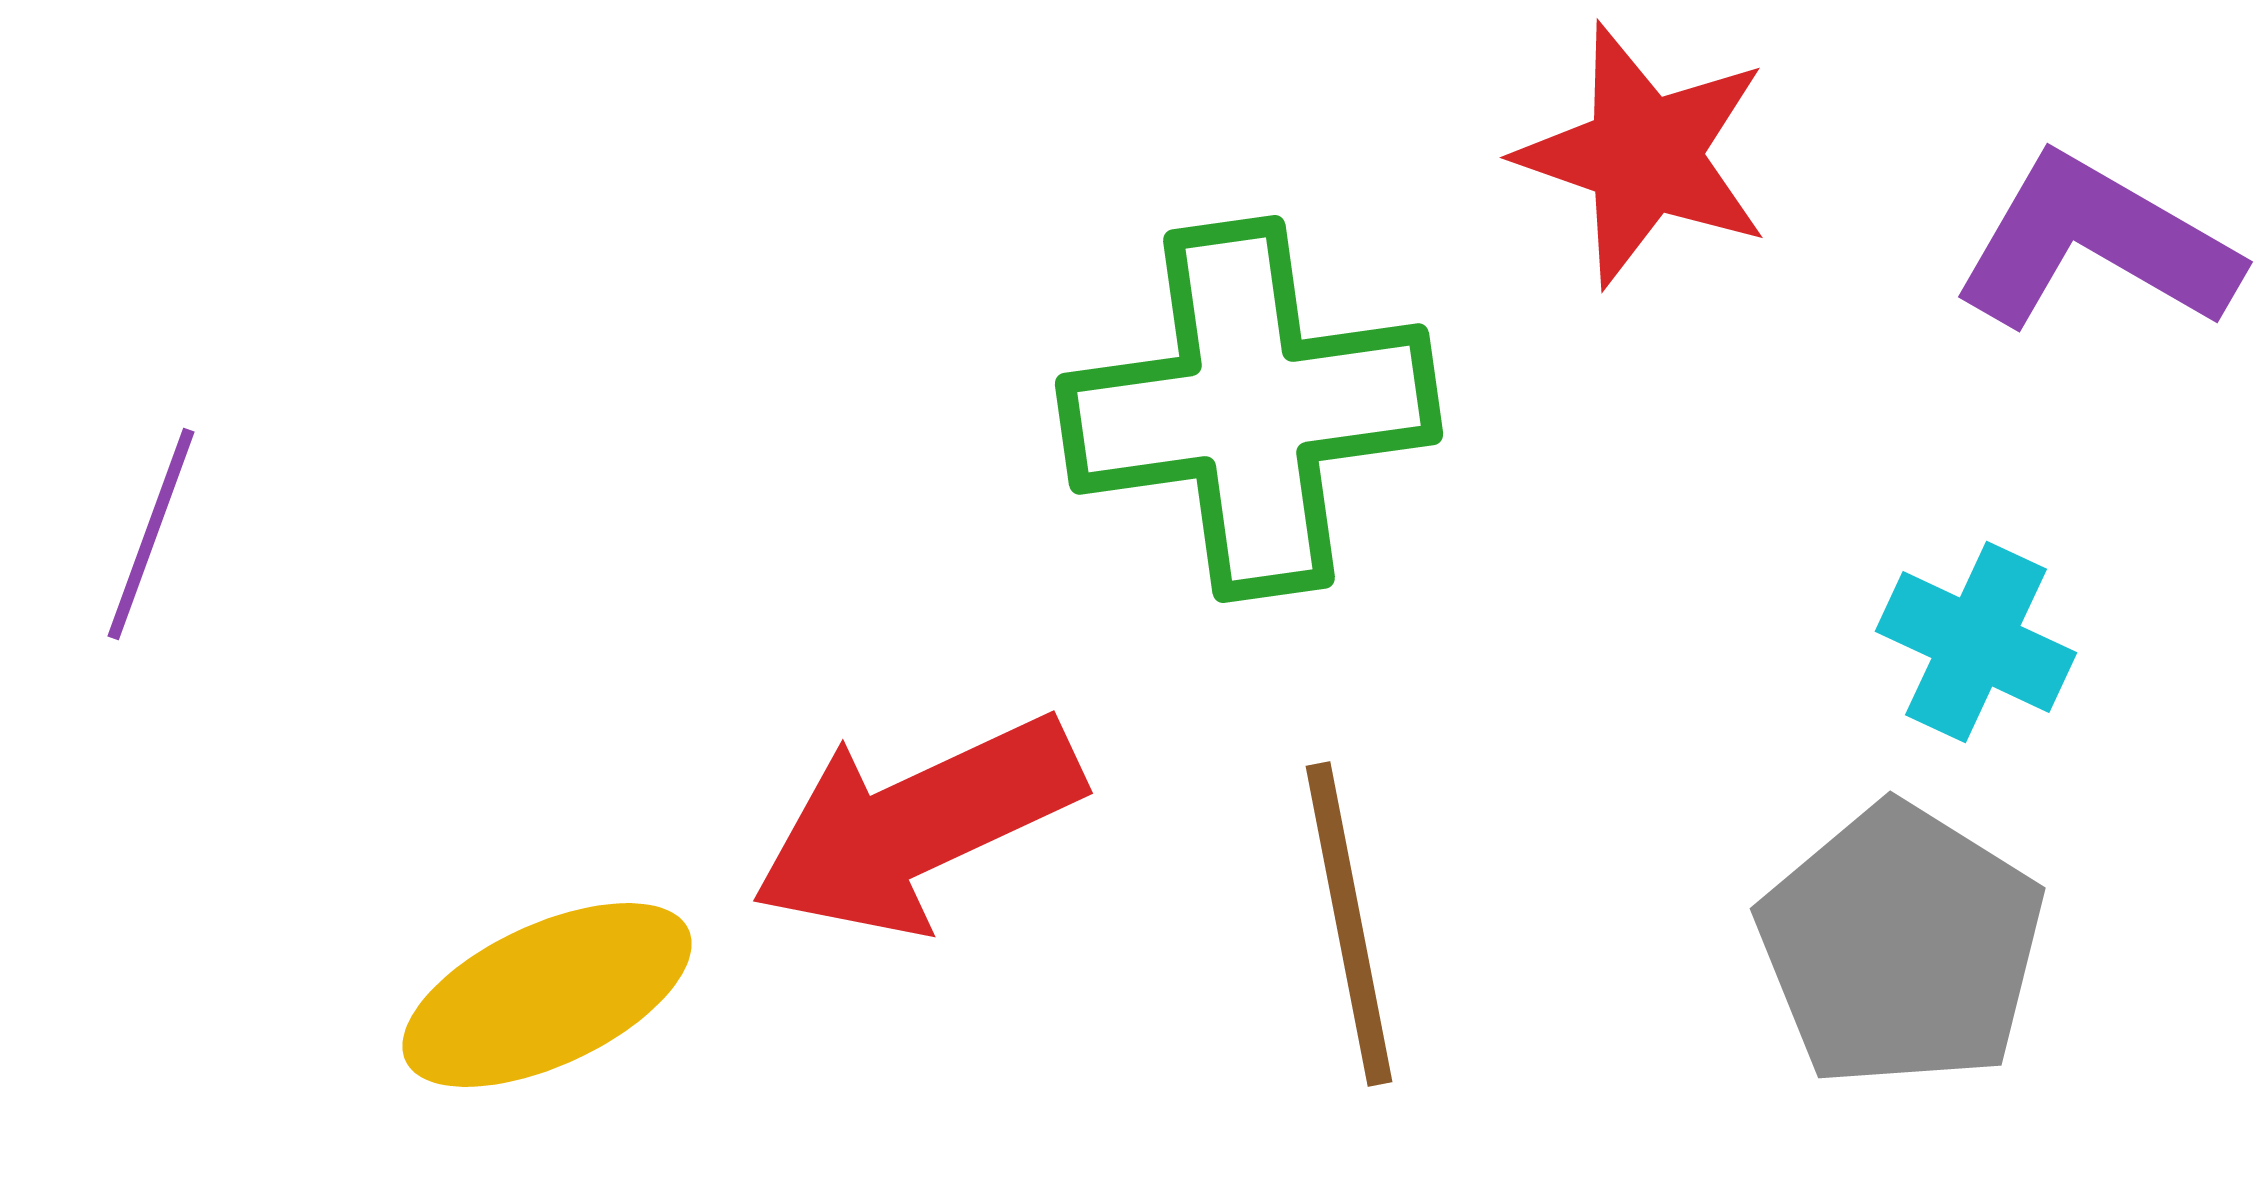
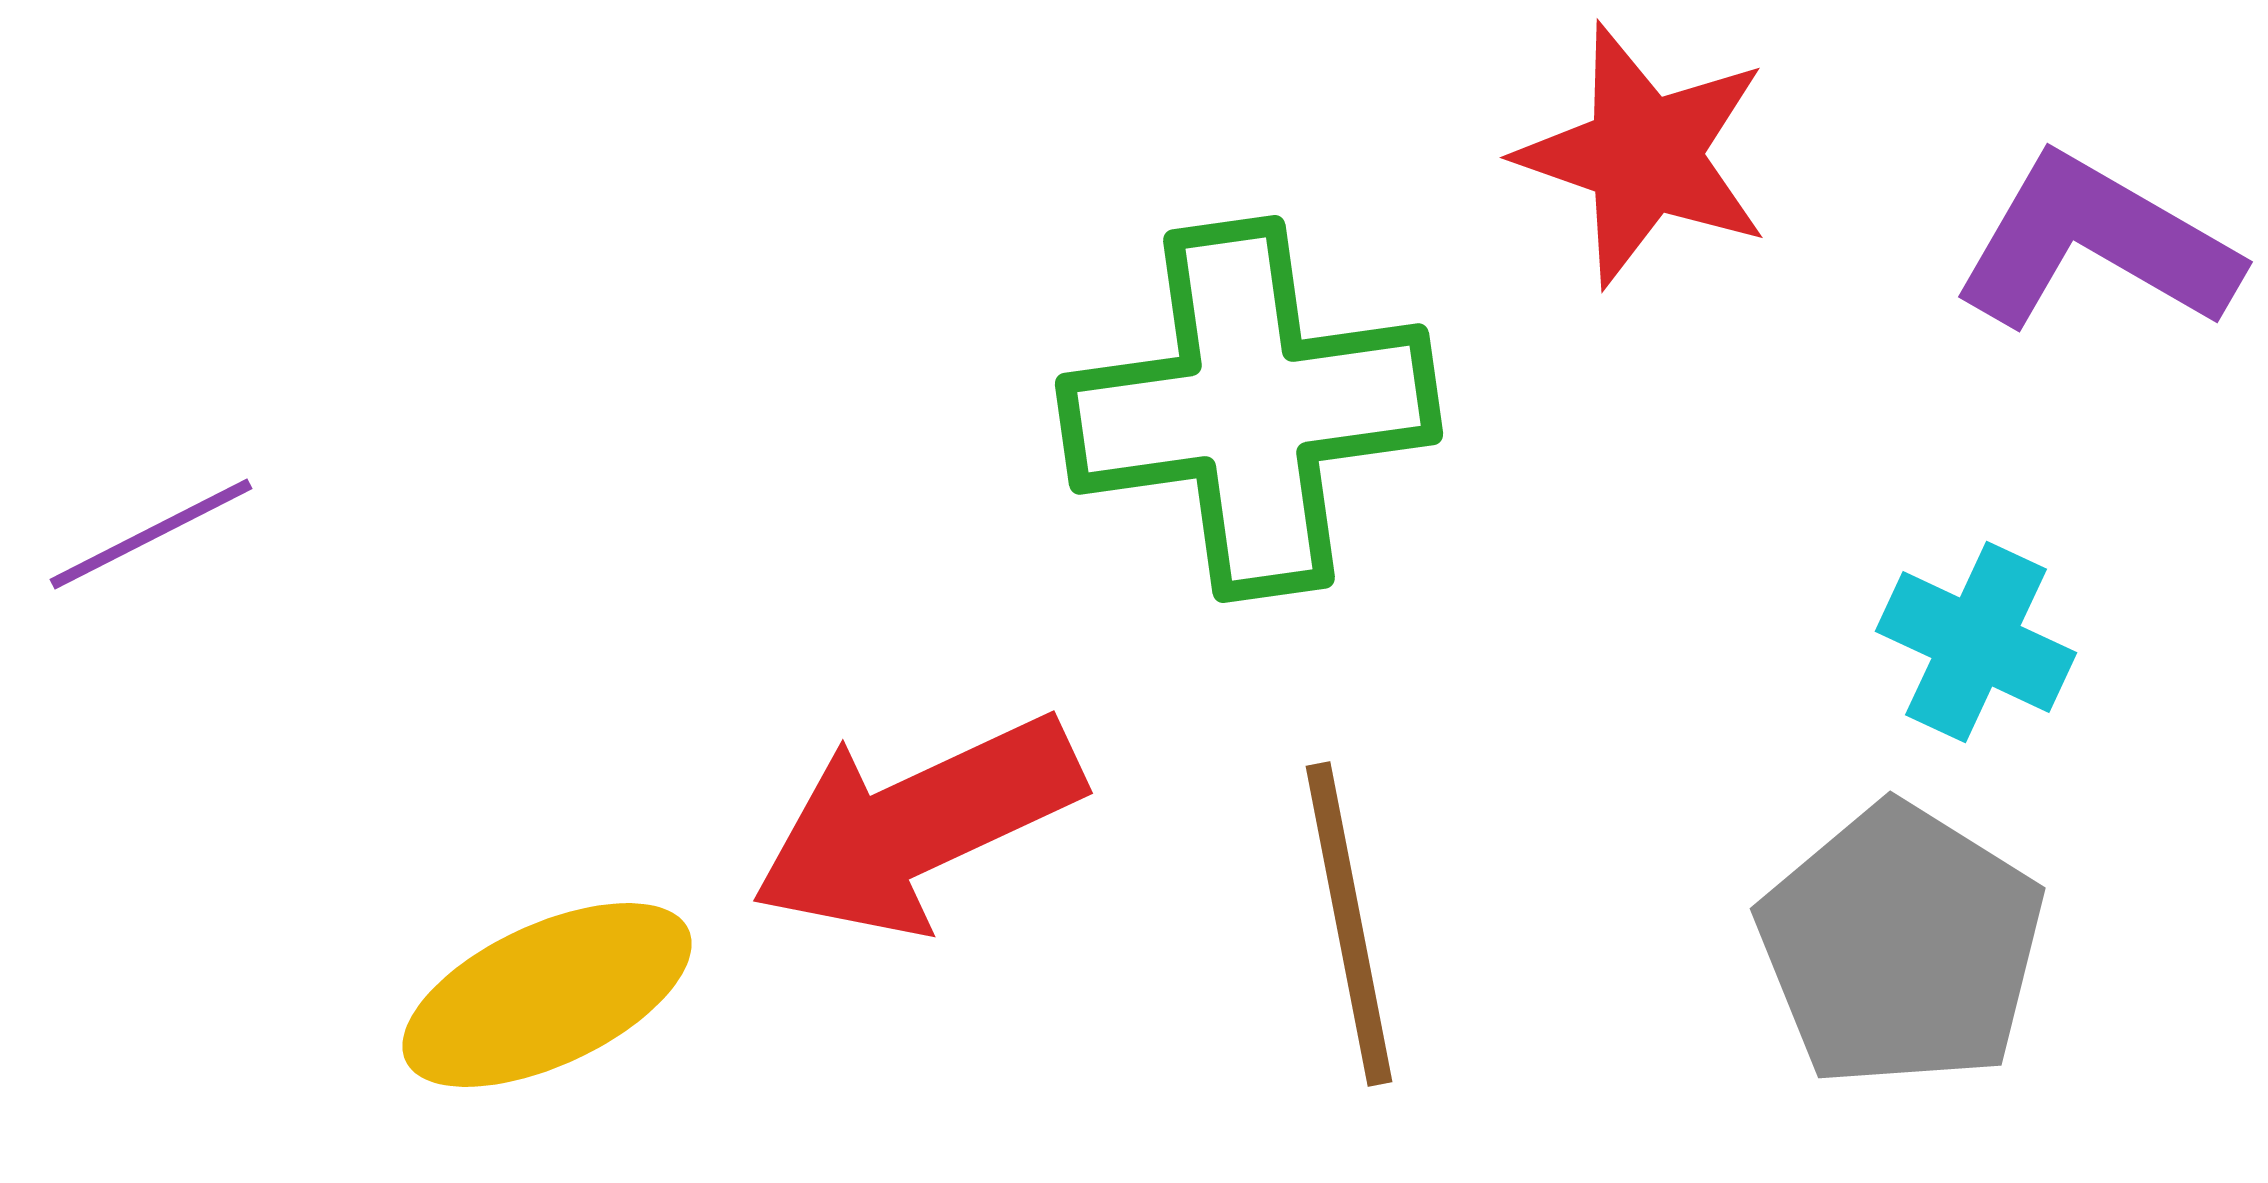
purple line: rotated 43 degrees clockwise
